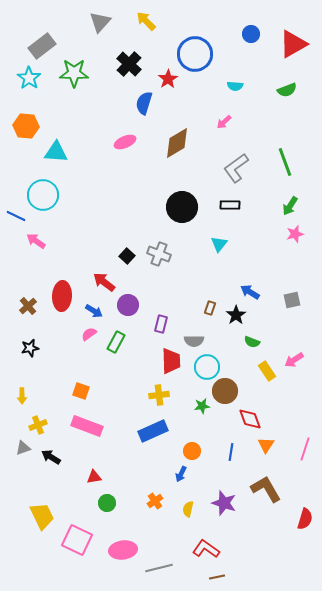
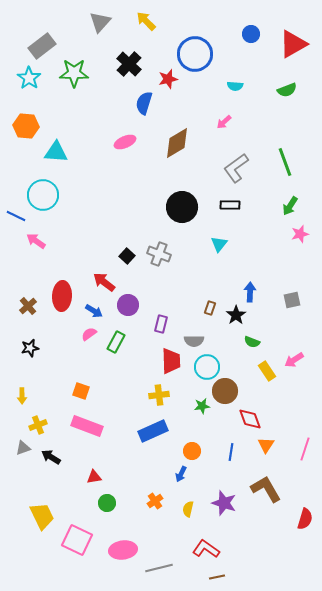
red star at (168, 79): rotated 18 degrees clockwise
pink star at (295, 234): moved 5 px right
blue arrow at (250, 292): rotated 60 degrees clockwise
